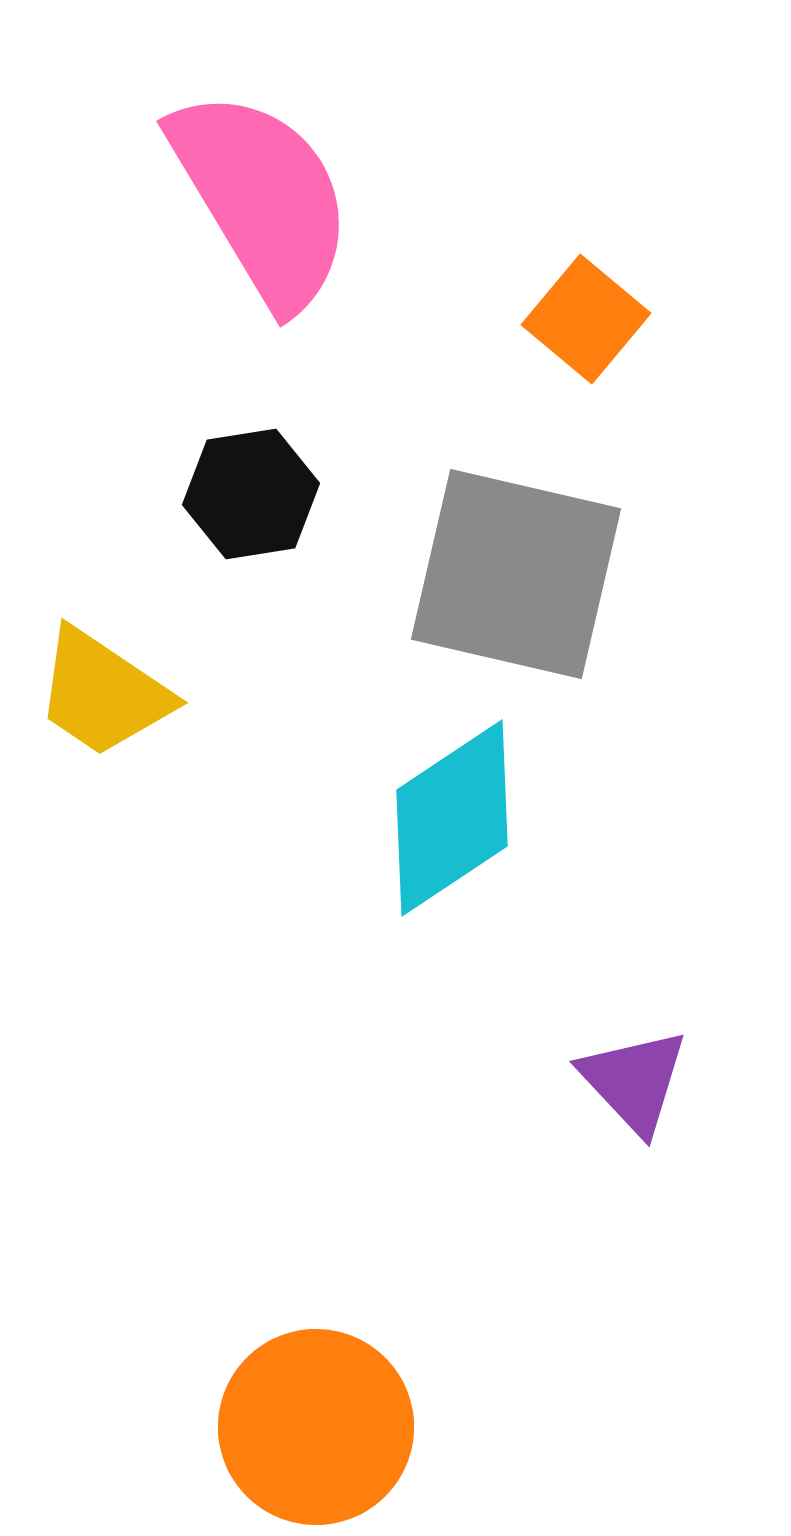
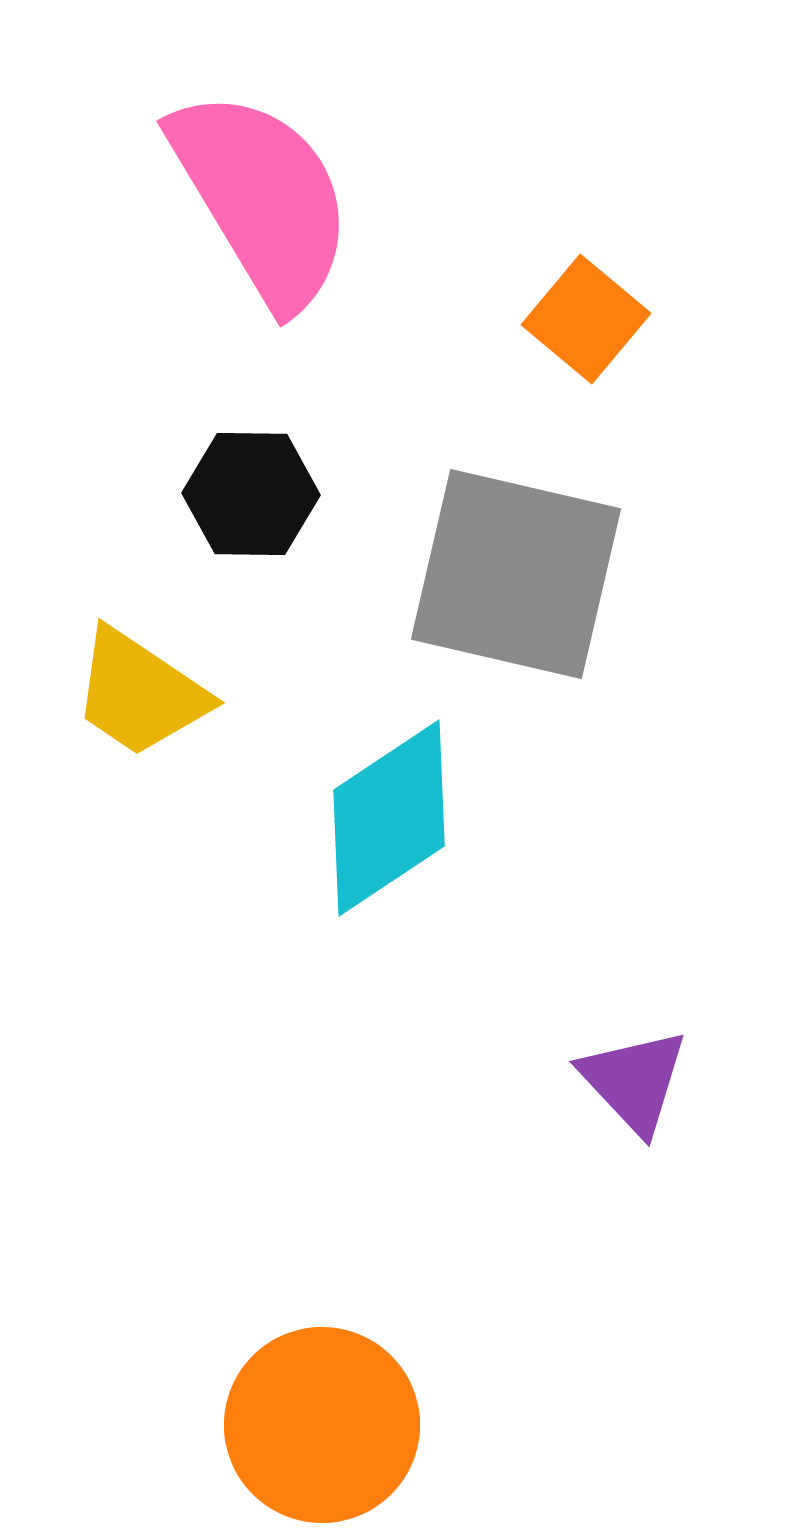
black hexagon: rotated 10 degrees clockwise
yellow trapezoid: moved 37 px right
cyan diamond: moved 63 px left
orange circle: moved 6 px right, 2 px up
